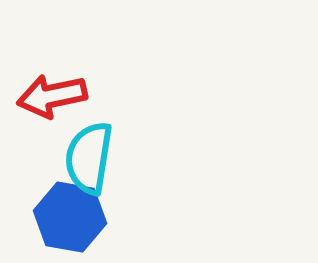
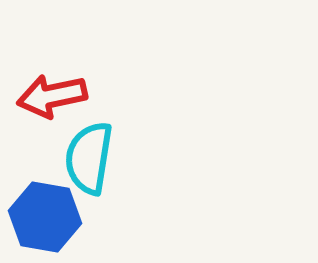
blue hexagon: moved 25 px left
